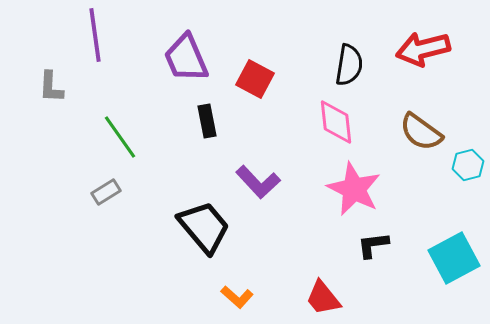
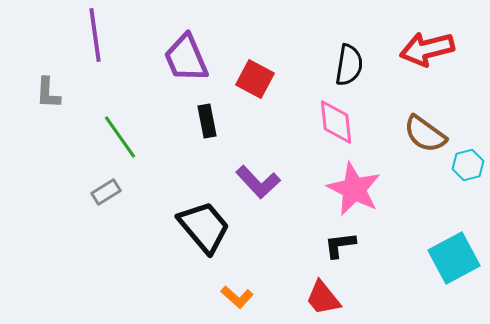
red arrow: moved 4 px right
gray L-shape: moved 3 px left, 6 px down
brown semicircle: moved 4 px right, 2 px down
black L-shape: moved 33 px left
